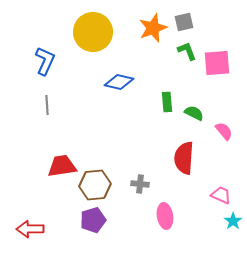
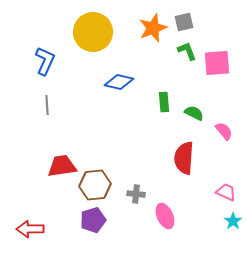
green rectangle: moved 3 px left
gray cross: moved 4 px left, 10 px down
pink trapezoid: moved 5 px right, 3 px up
pink ellipse: rotated 15 degrees counterclockwise
